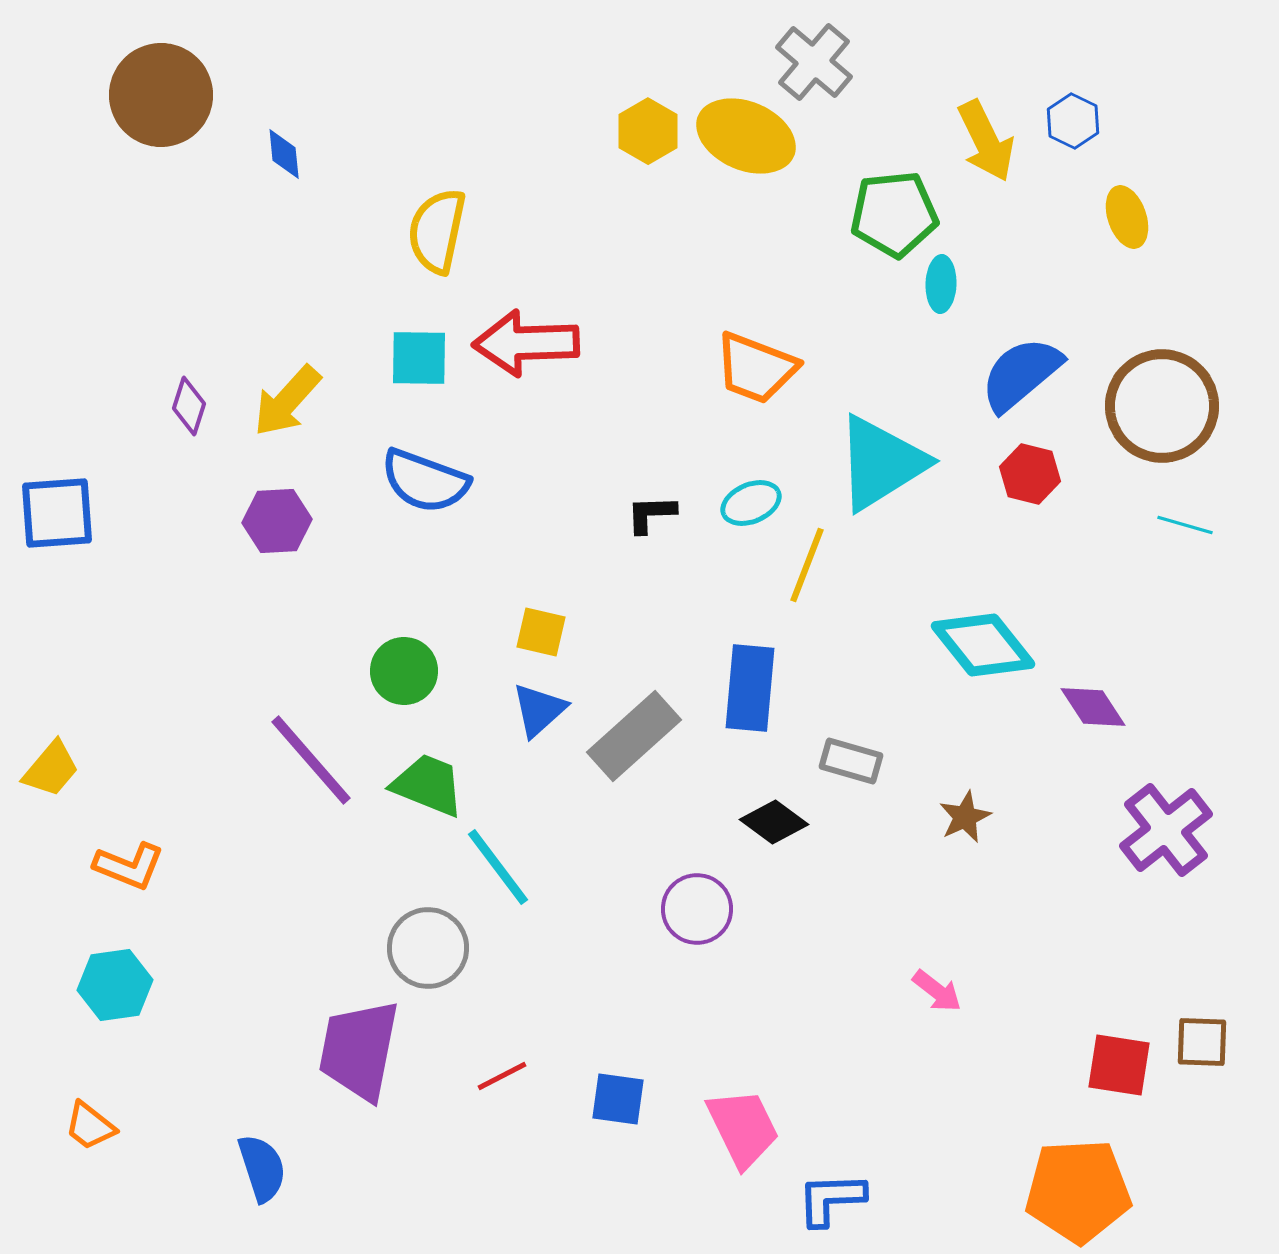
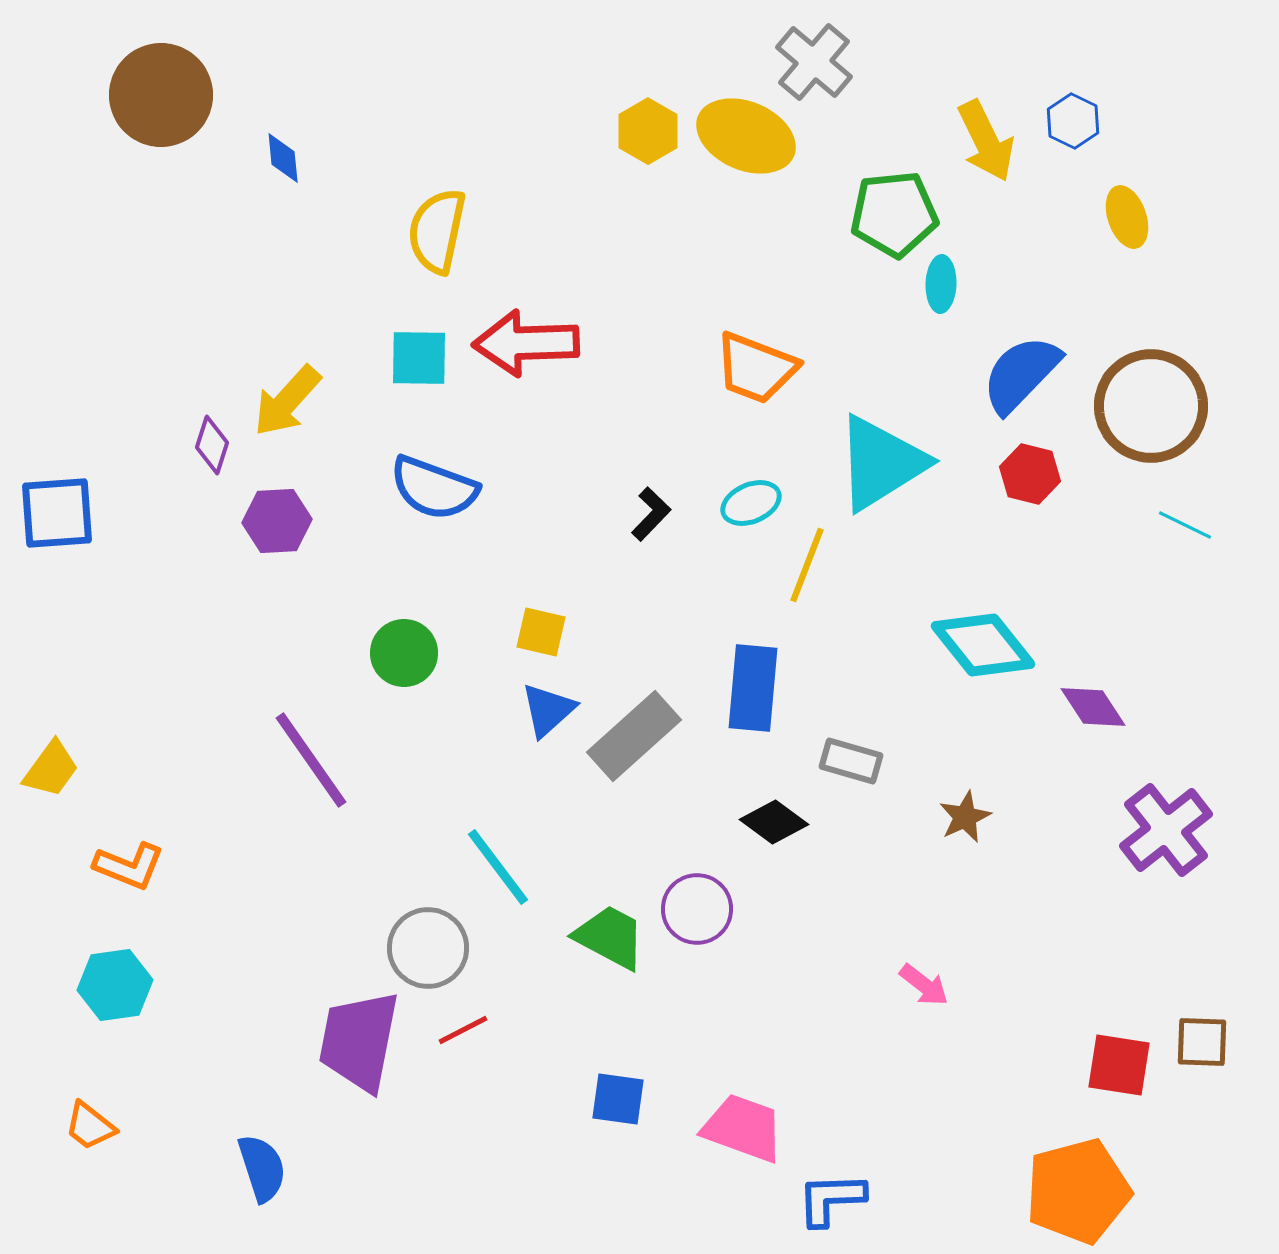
blue diamond at (284, 154): moved 1 px left, 4 px down
blue semicircle at (1021, 374): rotated 6 degrees counterclockwise
purple diamond at (189, 406): moved 23 px right, 39 px down
brown circle at (1162, 406): moved 11 px left
blue semicircle at (425, 481): moved 9 px right, 7 px down
black L-shape at (651, 514): rotated 136 degrees clockwise
cyan line at (1185, 525): rotated 10 degrees clockwise
green circle at (404, 671): moved 18 px up
blue rectangle at (750, 688): moved 3 px right
blue triangle at (539, 710): moved 9 px right
purple line at (311, 760): rotated 6 degrees clockwise
yellow trapezoid at (51, 769): rotated 4 degrees counterclockwise
green trapezoid at (428, 785): moved 182 px right, 152 px down; rotated 6 degrees clockwise
pink arrow at (937, 991): moved 13 px left, 6 px up
purple trapezoid at (359, 1050): moved 9 px up
red line at (502, 1076): moved 39 px left, 46 px up
pink trapezoid at (743, 1128): rotated 44 degrees counterclockwise
orange pentagon at (1078, 1191): rotated 12 degrees counterclockwise
